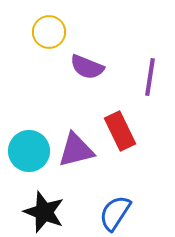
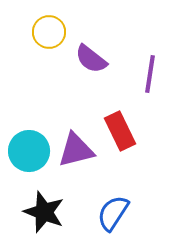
purple semicircle: moved 4 px right, 8 px up; rotated 16 degrees clockwise
purple line: moved 3 px up
blue semicircle: moved 2 px left
